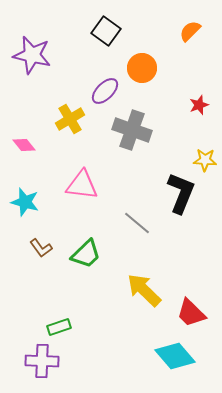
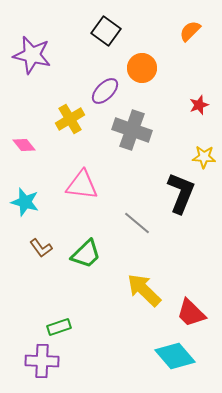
yellow star: moved 1 px left, 3 px up
